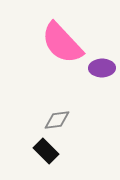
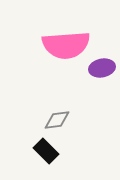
pink semicircle: moved 4 px right, 2 px down; rotated 51 degrees counterclockwise
purple ellipse: rotated 10 degrees counterclockwise
